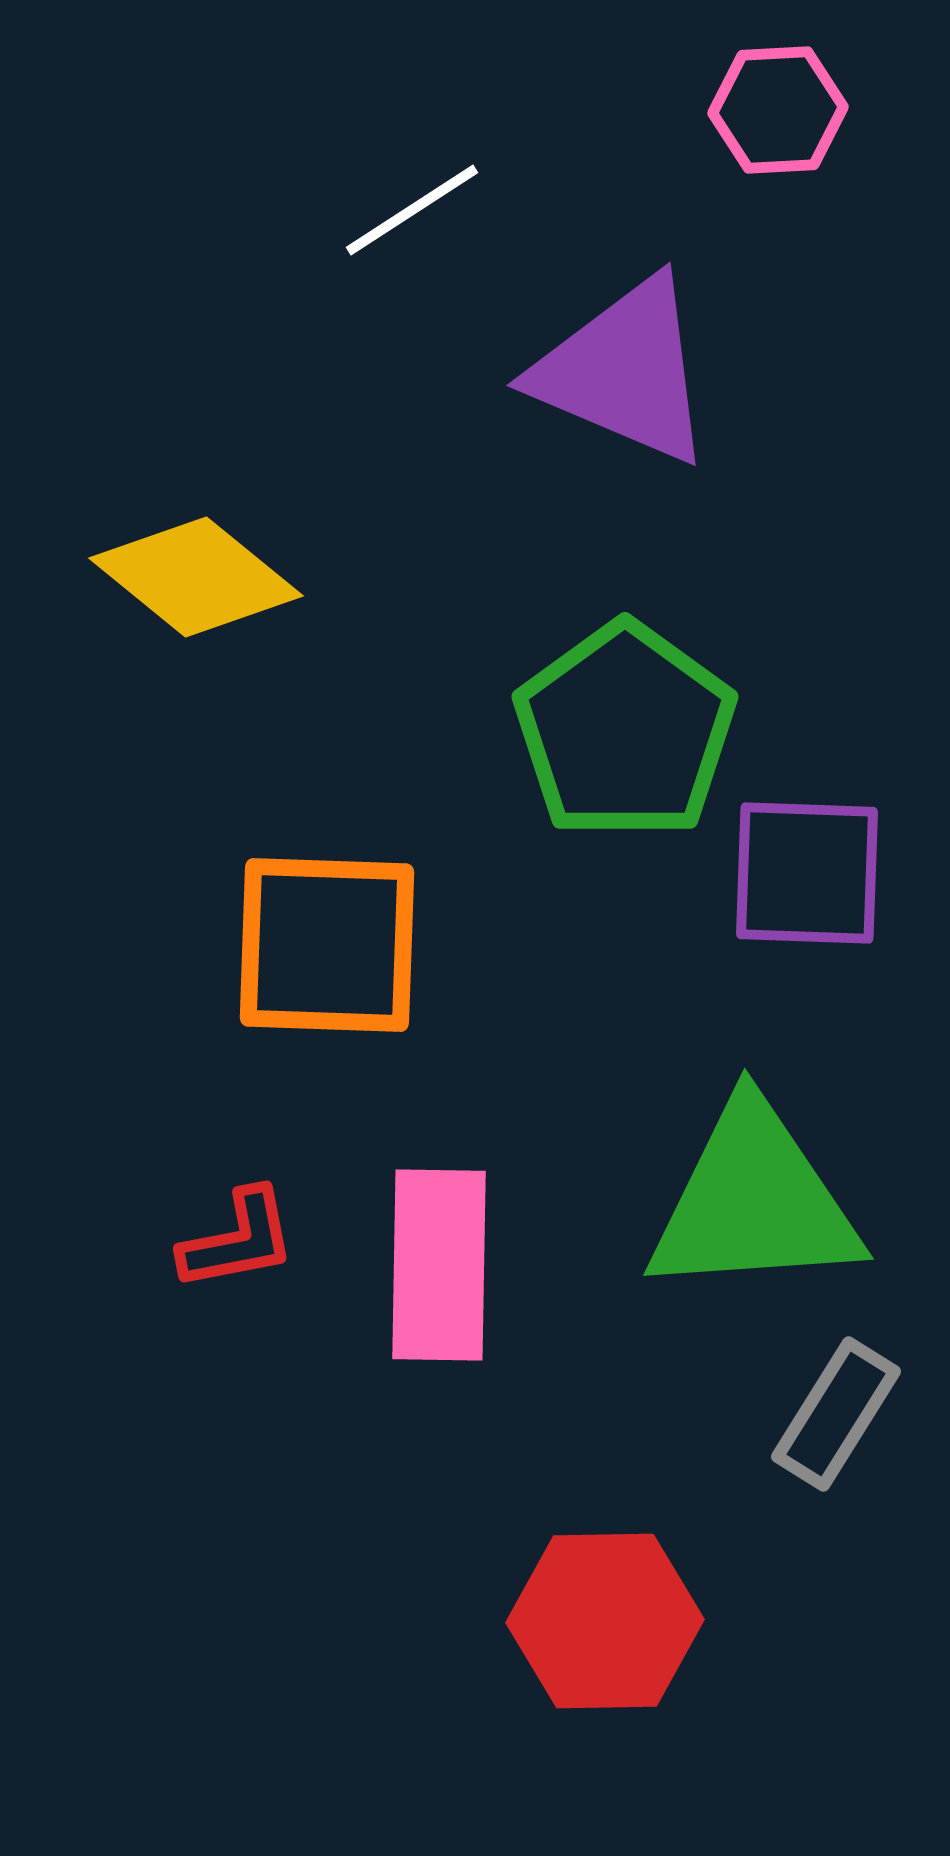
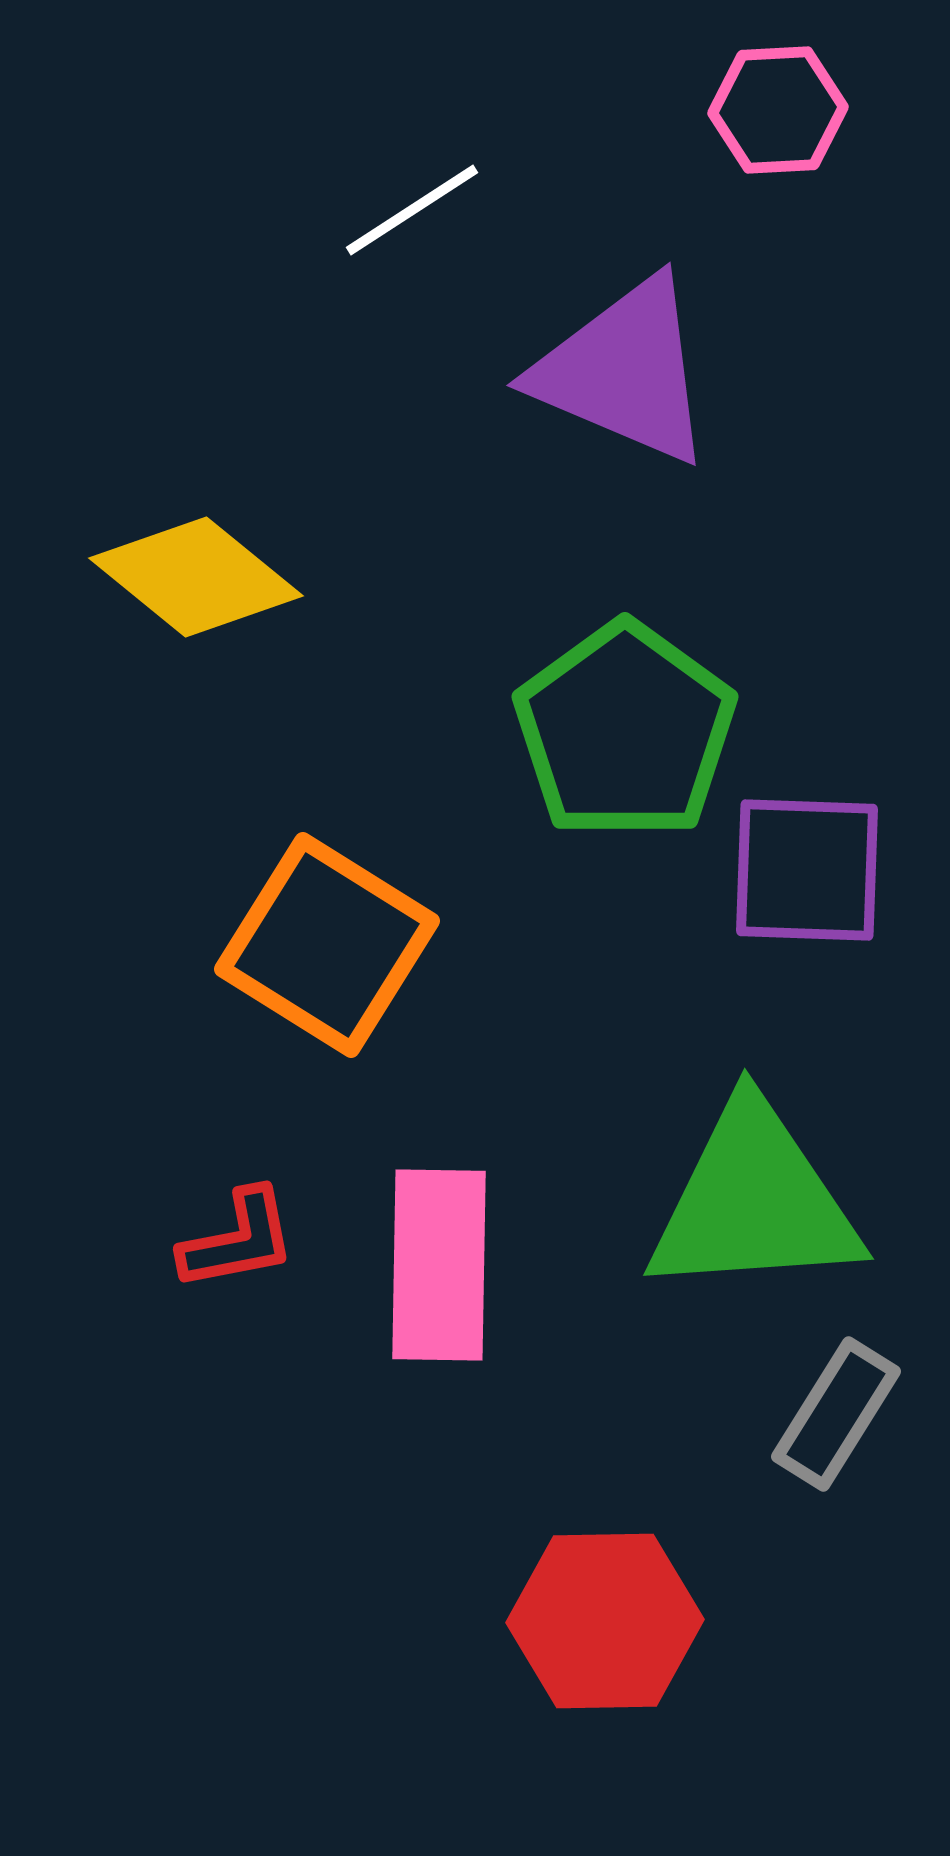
purple square: moved 3 px up
orange square: rotated 30 degrees clockwise
